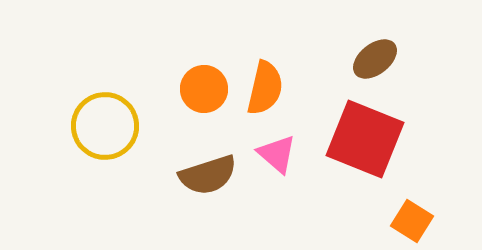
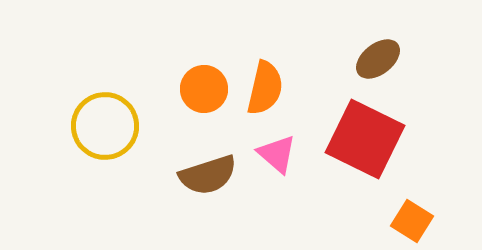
brown ellipse: moved 3 px right
red square: rotated 4 degrees clockwise
